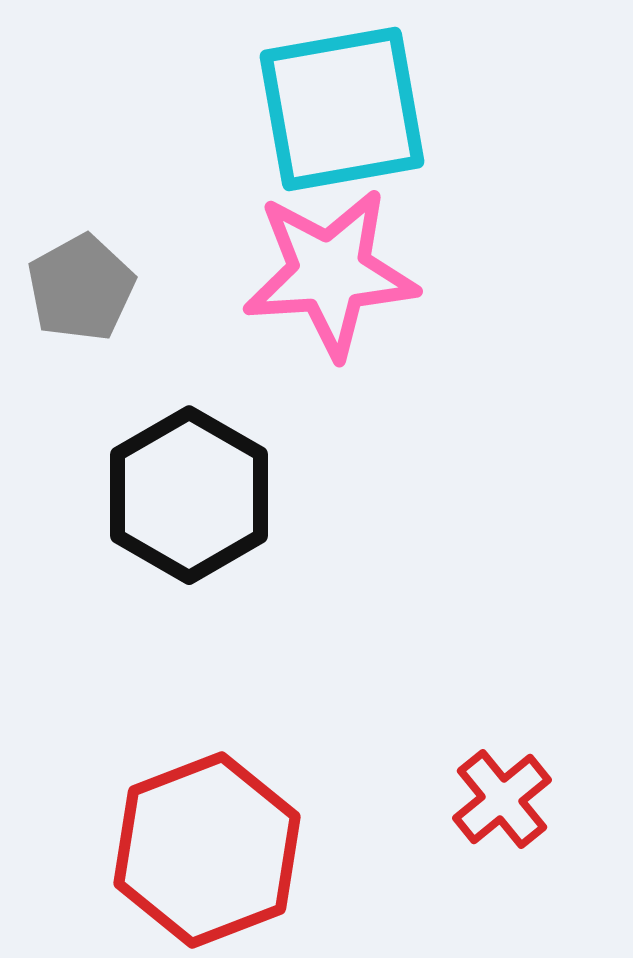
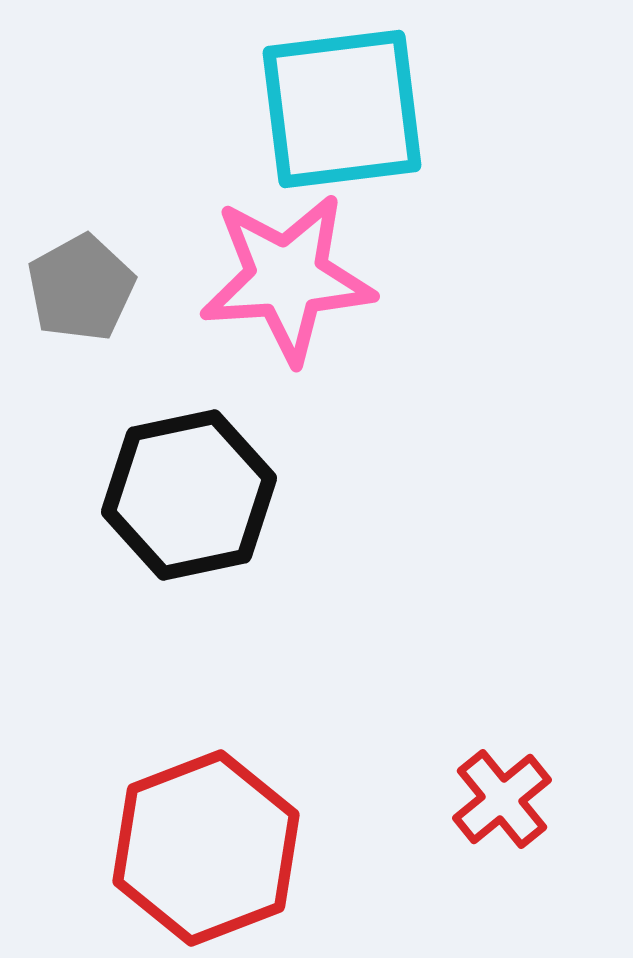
cyan square: rotated 3 degrees clockwise
pink star: moved 43 px left, 5 px down
black hexagon: rotated 18 degrees clockwise
red hexagon: moved 1 px left, 2 px up
